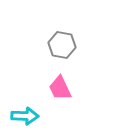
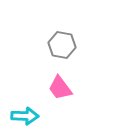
pink trapezoid: rotated 12 degrees counterclockwise
